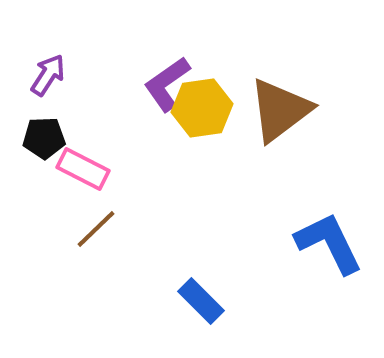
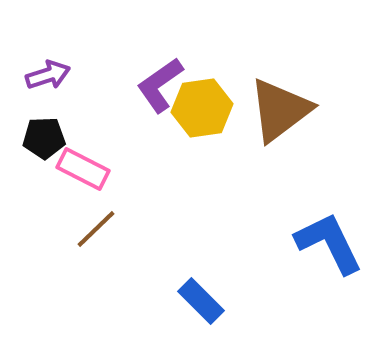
purple arrow: rotated 39 degrees clockwise
purple L-shape: moved 7 px left, 1 px down
